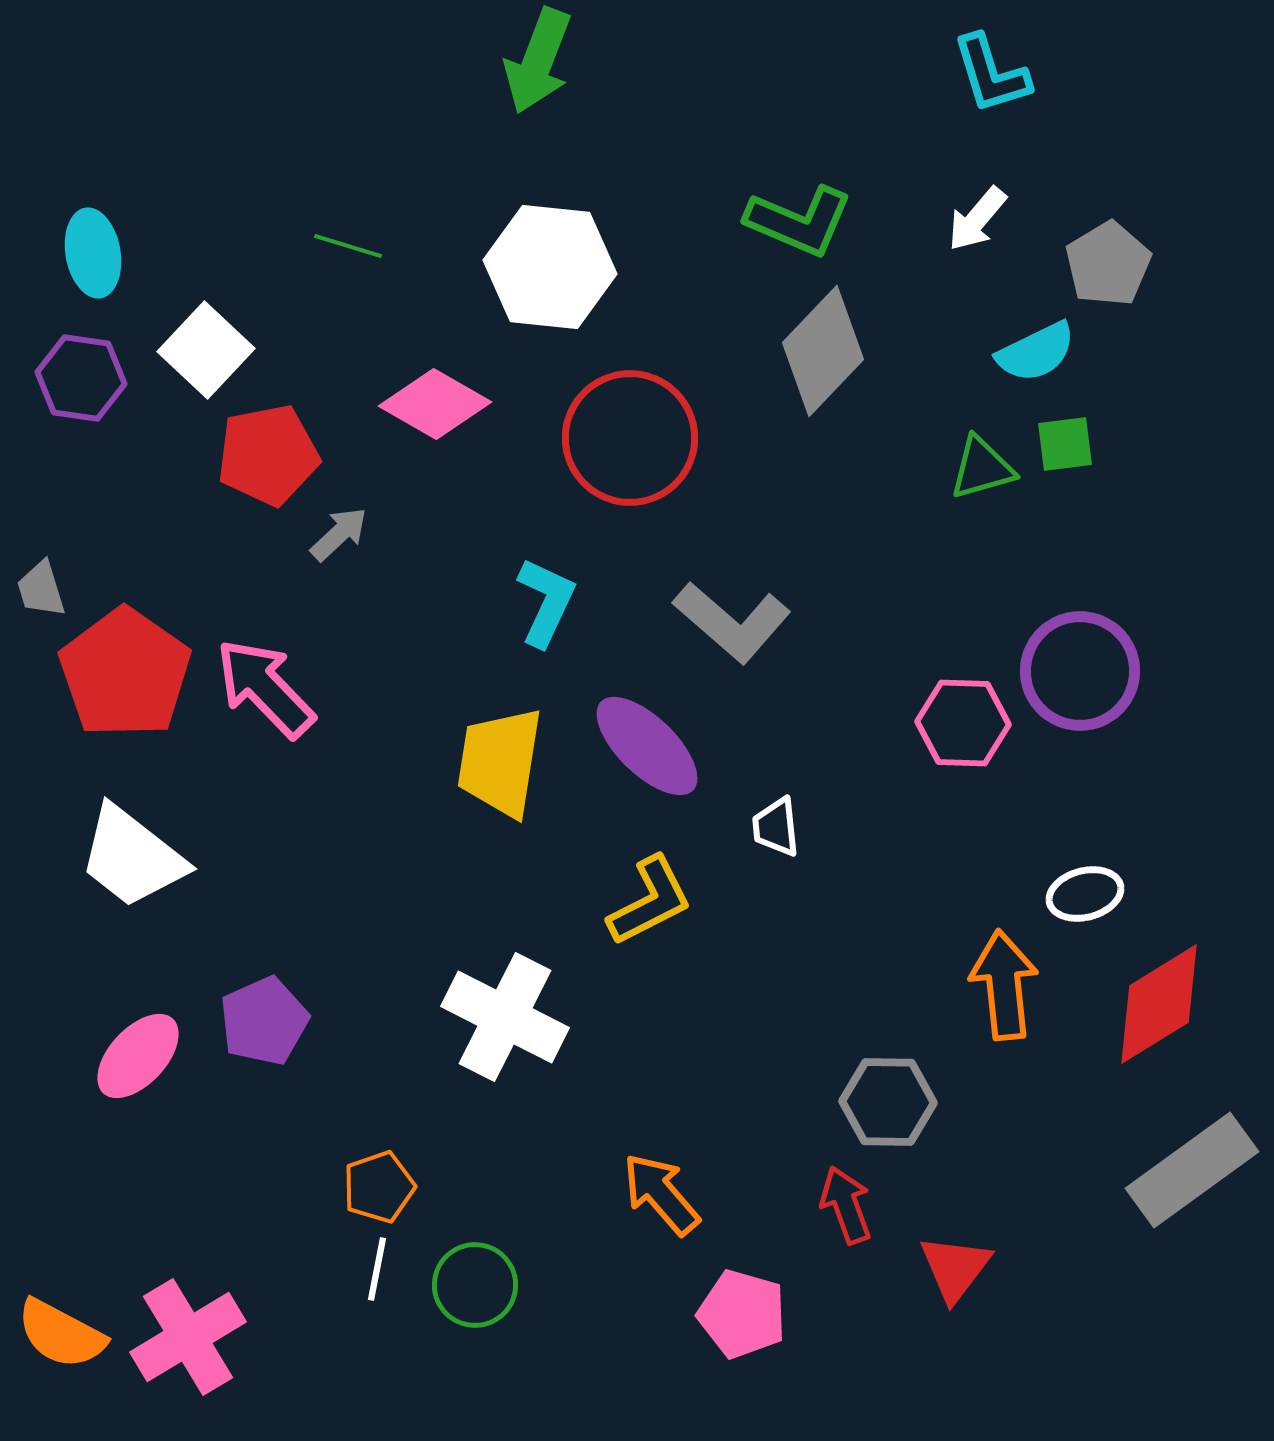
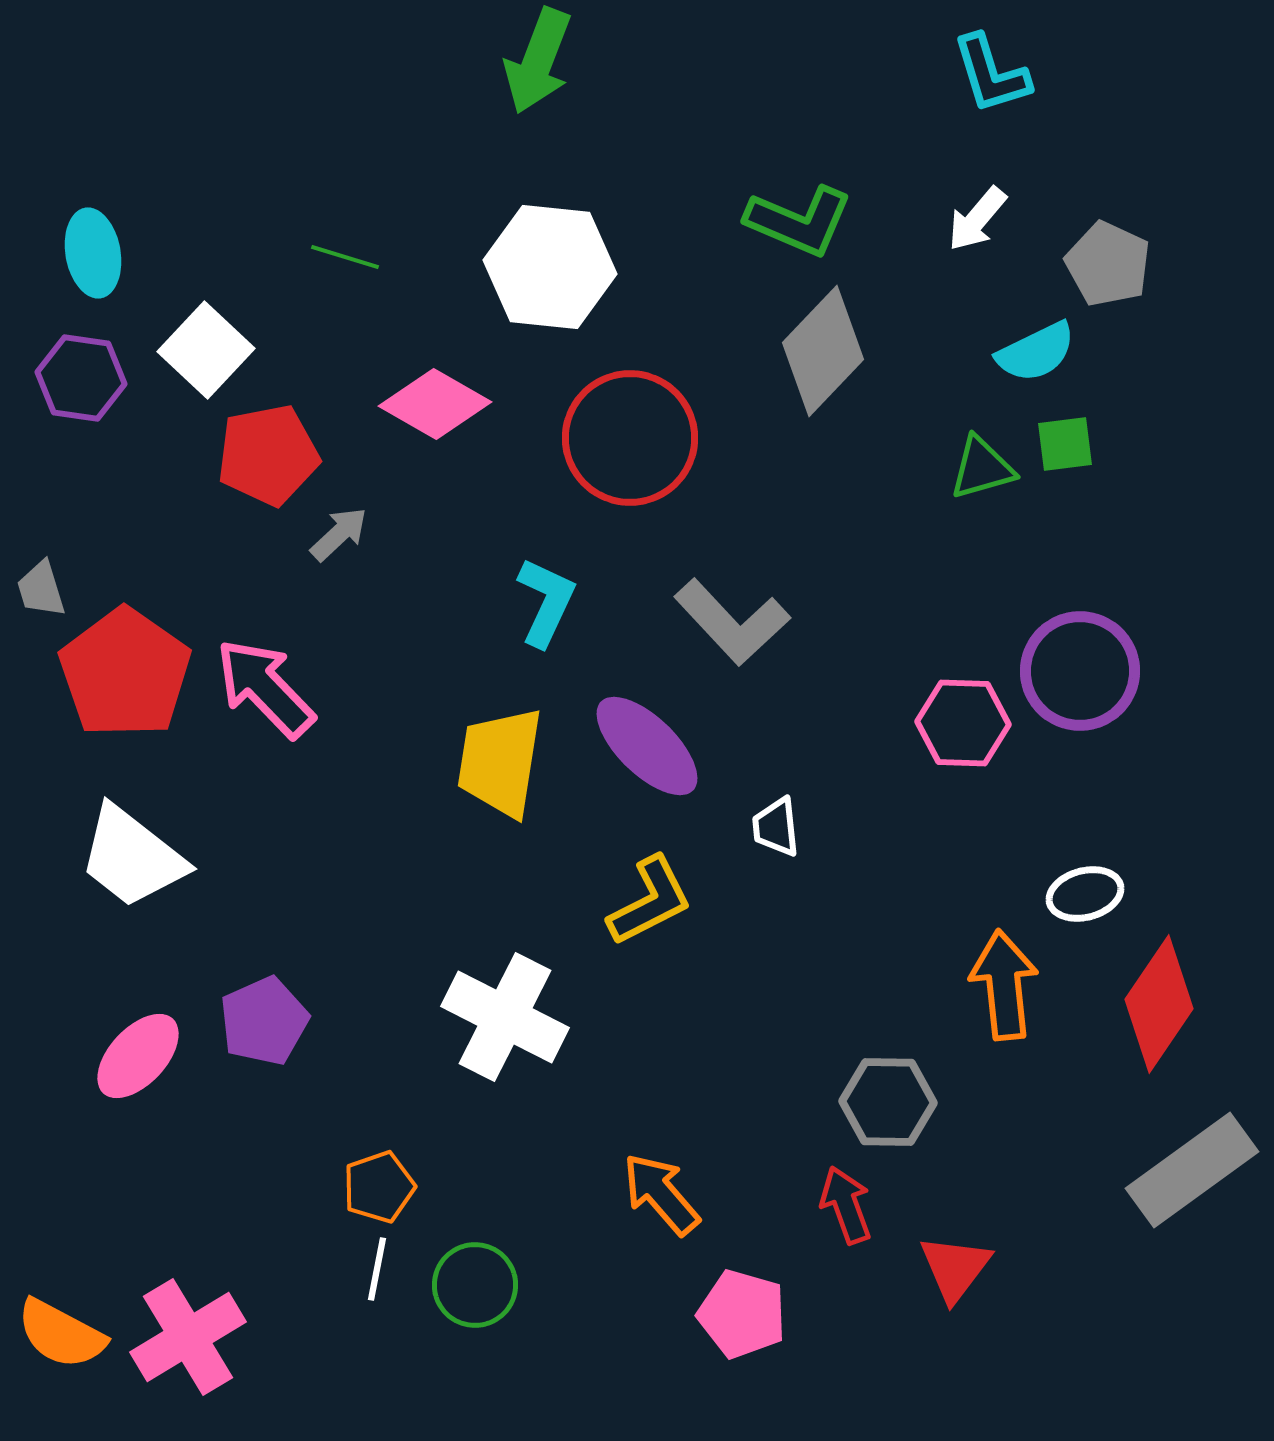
green line at (348, 246): moved 3 px left, 11 px down
gray pentagon at (1108, 264): rotated 16 degrees counterclockwise
gray L-shape at (732, 622): rotated 6 degrees clockwise
red diamond at (1159, 1004): rotated 24 degrees counterclockwise
